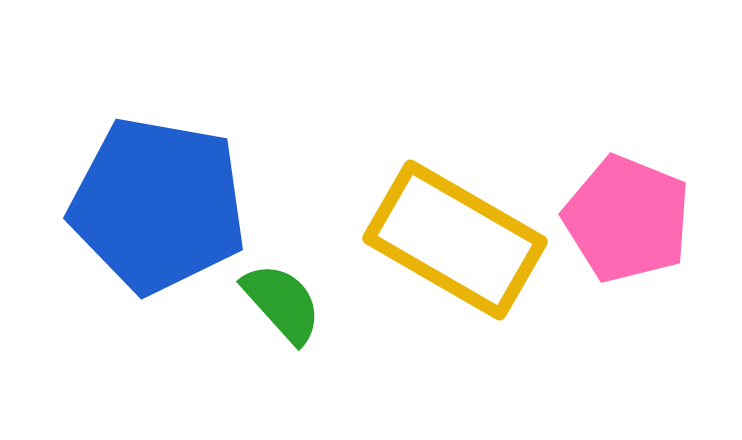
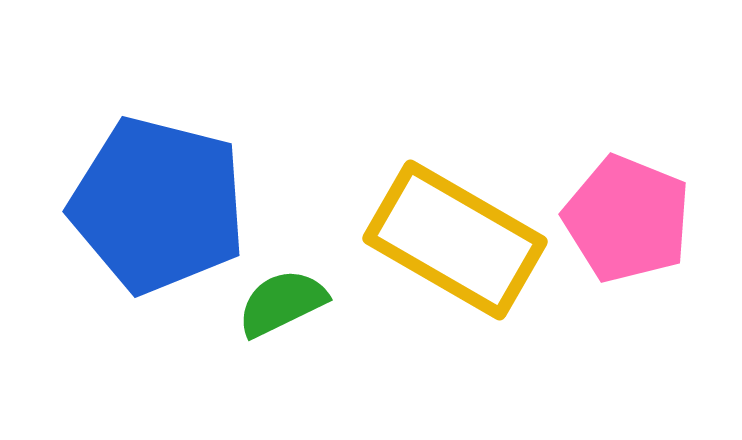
blue pentagon: rotated 4 degrees clockwise
green semicircle: rotated 74 degrees counterclockwise
